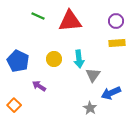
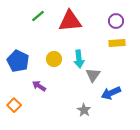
green line: rotated 64 degrees counterclockwise
gray star: moved 6 px left, 2 px down
